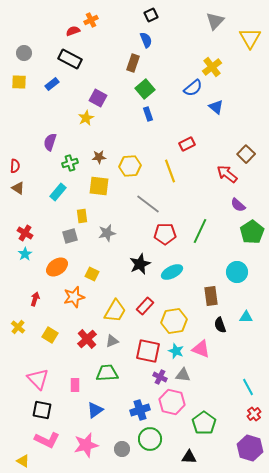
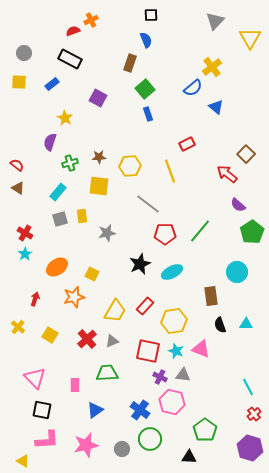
black square at (151, 15): rotated 24 degrees clockwise
brown rectangle at (133, 63): moved 3 px left
yellow star at (86, 118): moved 21 px left; rotated 14 degrees counterclockwise
red semicircle at (15, 166): moved 2 px right, 1 px up; rotated 56 degrees counterclockwise
green line at (200, 231): rotated 15 degrees clockwise
gray square at (70, 236): moved 10 px left, 17 px up
cyan triangle at (246, 317): moved 7 px down
pink triangle at (38, 379): moved 3 px left, 1 px up
blue cross at (140, 410): rotated 36 degrees counterclockwise
green pentagon at (204, 423): moved 1 px right, 7 px down
pink L-shape at (47, 440): rotated 30 degrees counterclockwise
